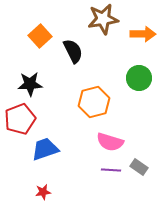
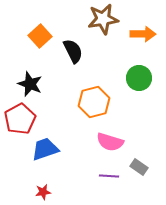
black star: rotated 25 degrees clockwise
red pentagon: rotated 8 degrees counterclockwise
purple line: moved 2 px left, 6 px down
